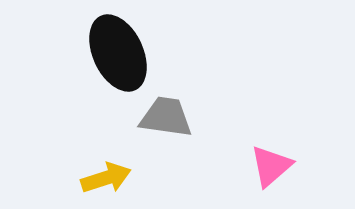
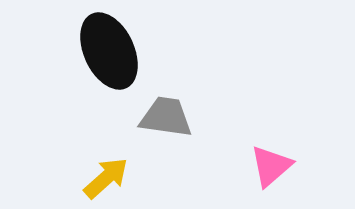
black ellipse: moved 9 px left, 2 px up
yellow arrow: rotated 24 degrees counterclockwise
